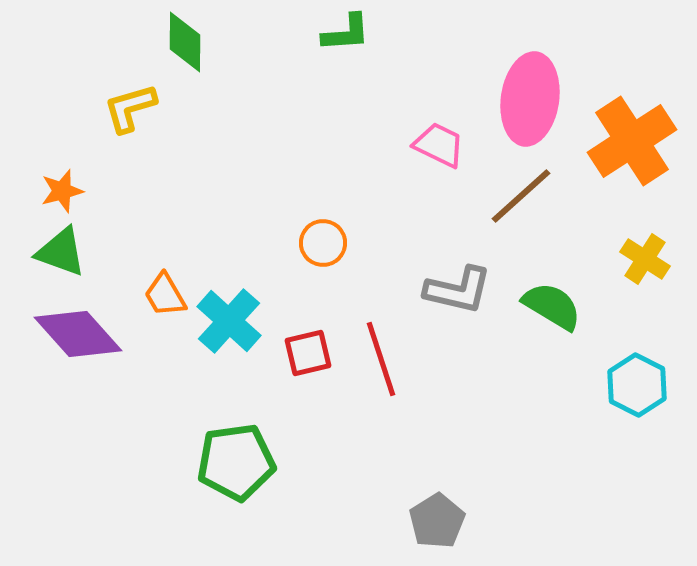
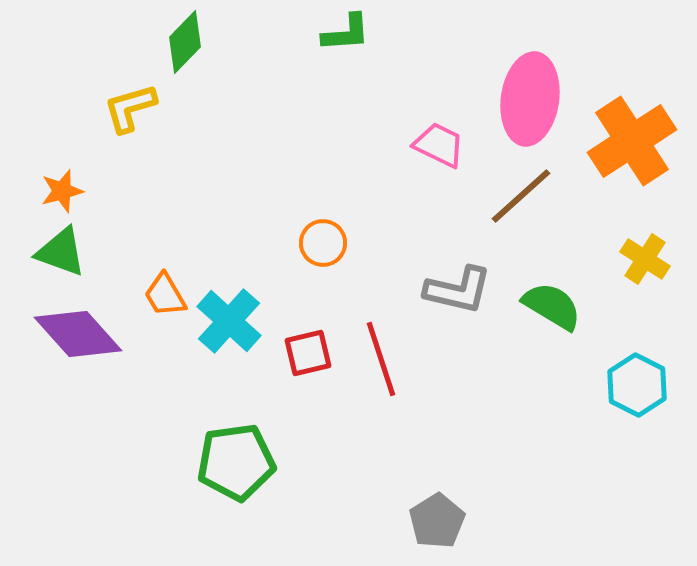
green diamond: rotated 44 degrees clockwise
